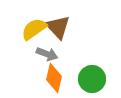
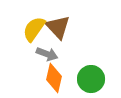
yellow semicircle: rotated 20 degrees counterclockwise
green circle: moved 1 px left
